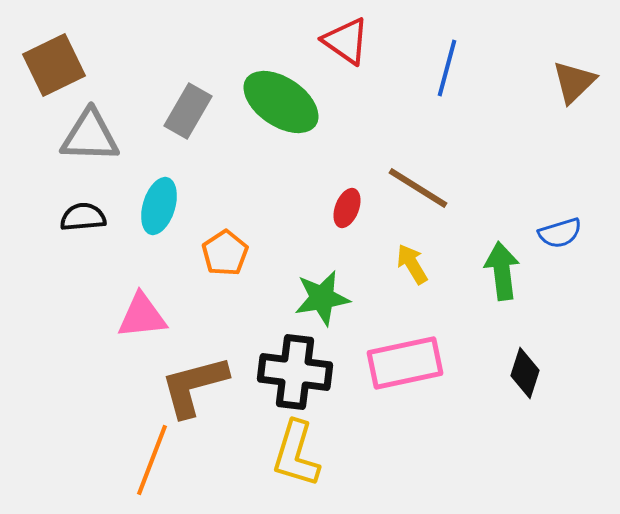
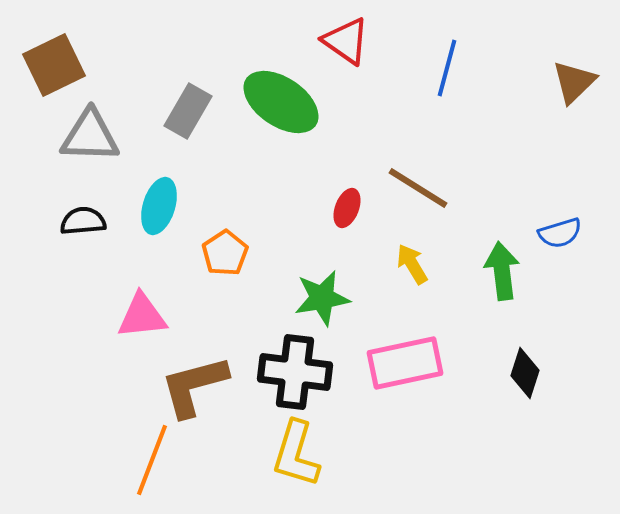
black semicircle: moved 4 px down
